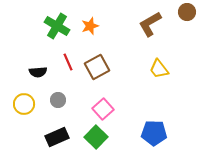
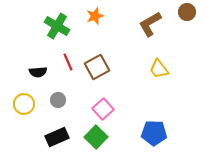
orange star: moved 5 px right, 10 px up
